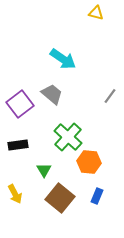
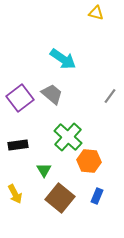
purple square: moved 6 px up
orange hexagon: moved 1 px up
